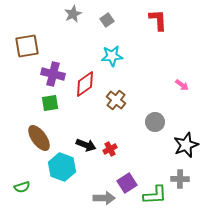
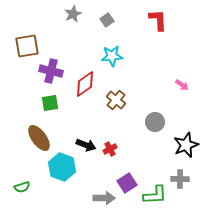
purple cross: moved 2 px left, 3 px up
